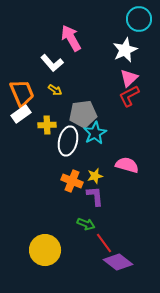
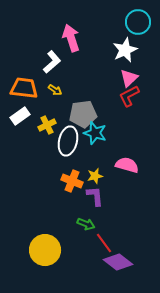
cyan circle: moved 1 px left, 3 px down
pink arrow: rotated 12 degrees clockwise
white L-shape: moved 1 px up; rotated 90 degrees counterclockwise
orange trapezoid: moved 2 px right, 5 px up; rotated 60 degrees counterclockwise
white rectangle: moved 1 px left, 2 px down
yellow cross: rotated 24 degrees counterclockwise
cyan star: rotated 25 degrees counterclockwise
